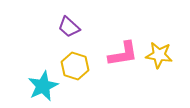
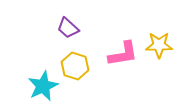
purple trapezoid: moved 1 px left, 1 px down
yellow star: moved 10 px up; rotated 8 degrees counterclockwise
